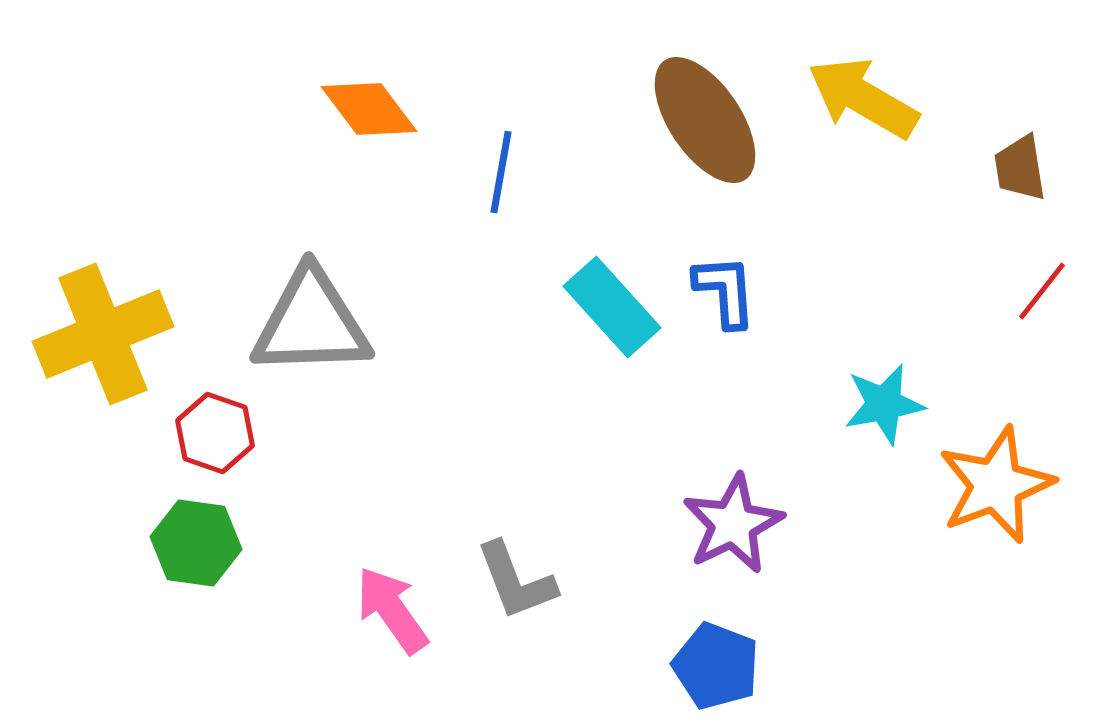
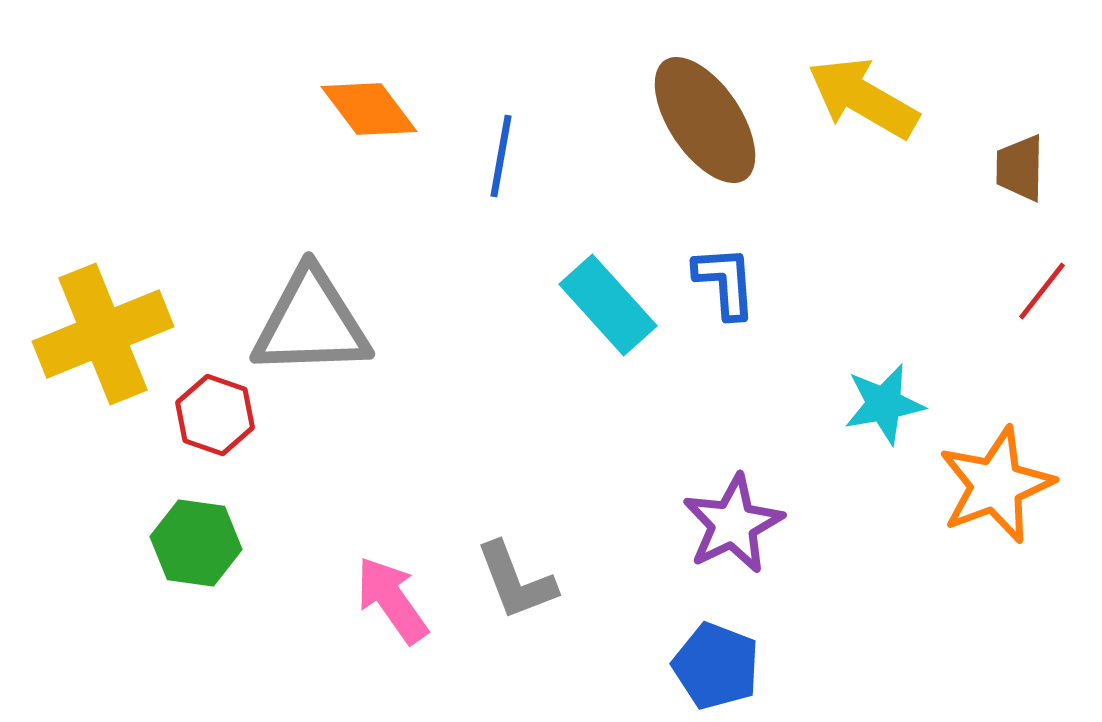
brown trapezoid: rotated 10 degrees clockwise
blue line: moved 16 px up
blue L-shape: moved 9 px up
cyan rectangle: moved 4 px left, 2 px up
red hexagon: moved 18 px up
pink arrow: moved 10 px up
